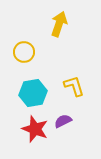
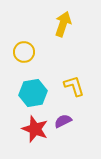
yellow arrow: moved 4 px right
